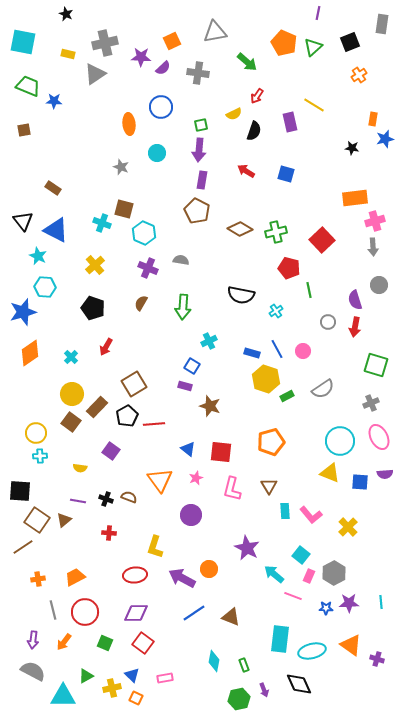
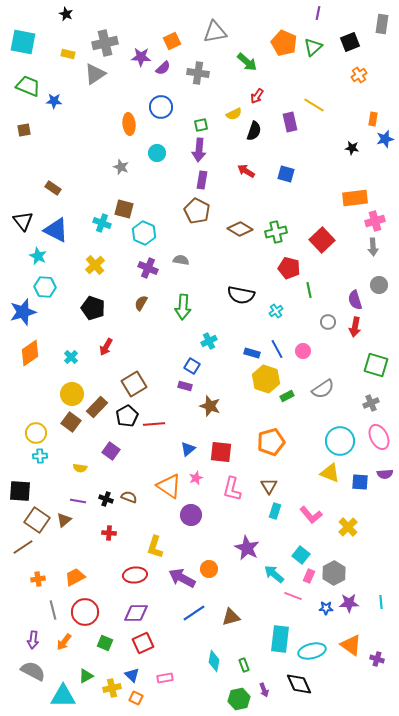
blue triangle at (188, 449): rotated 42 degrees clockwise
orange triangle at (160, 480): moved 9 px right, 6 px down; rotated 20 degrees counterclockwise
cyan rectangle at (285, 511): moved 10 px left; rotated 21 degrees clockwise
brown triangle at (231, 617): rotated 36 degrees counterclockwise
red square at (143, 643): rotated 30 degrees clockwise
